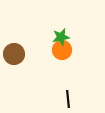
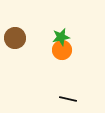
brown circle: moved 1 px right, 16 px up
black line: rotated 72 degrees counterclockwise
